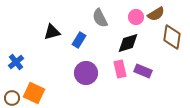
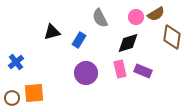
orange square: rotated 30 degrees counterclockwise
